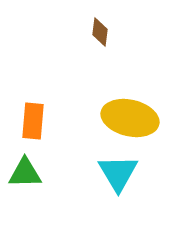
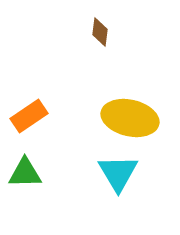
orange rectangle: moved 4 px left, 5 px up; rotated 51 degrees clockwise
